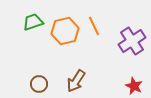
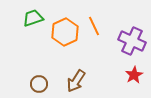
green trapezoid: moved 4 px up
orange hexagon: moved 1 px down; rotated 12 degrees counterclockwise
purple cross: rotated 32 degrees counterclockwise
red star: moved 11 px up; rotated 18 degrees clockwise
